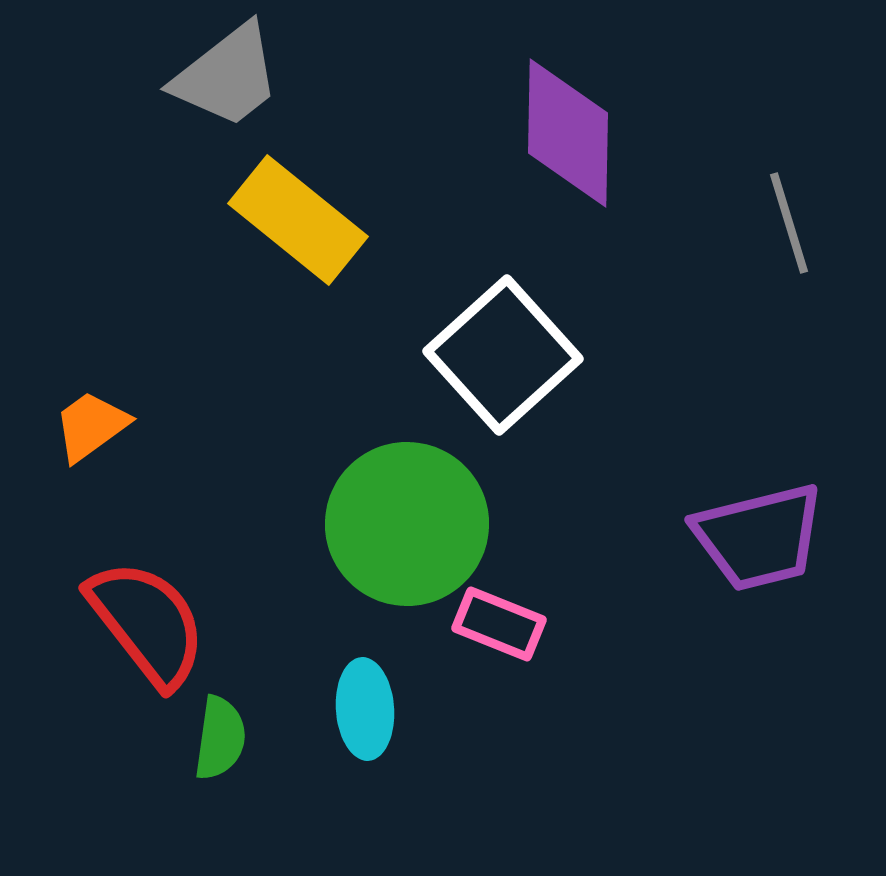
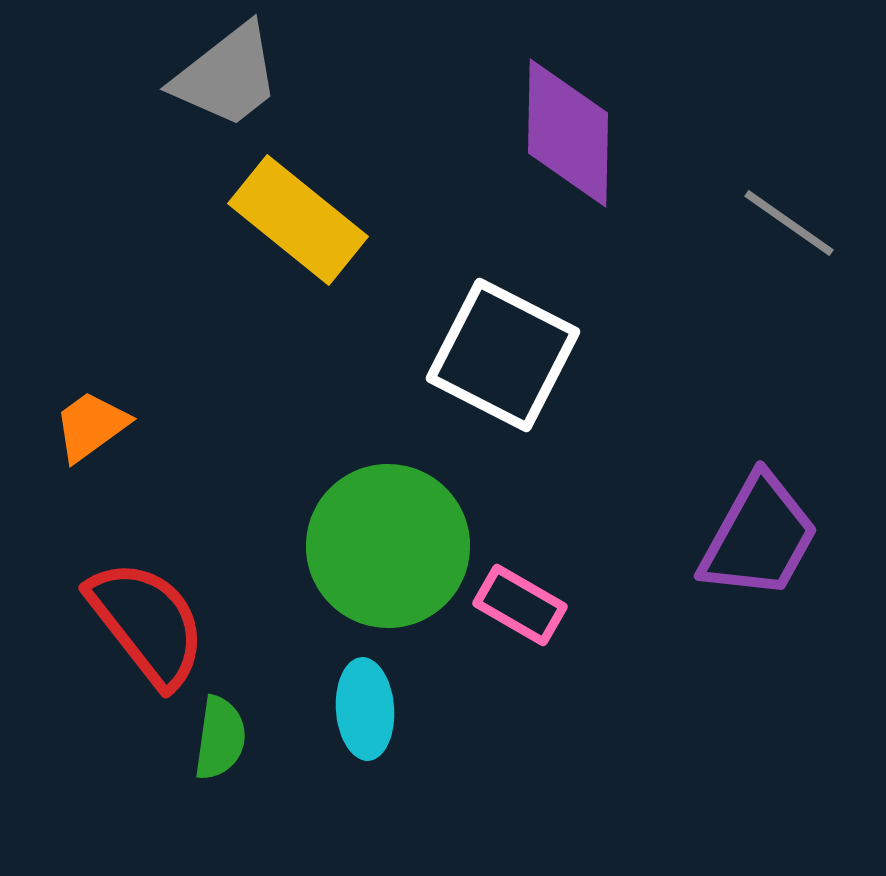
gray line: rotated 38 degrees counterclockwise
white square: rotated 21 degrees counterclockwise
green circle: moved 19 px left, 22 px down
purple trapezoid: rotated 47 degrees counterclockwise
pink rectangle: moved 21 px right, 19 px up; rotated 8 degrees clockwise
